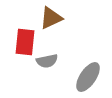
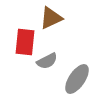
gray semicircle: rotated 15 degrees counterclockwise
gray ellipse: moved 11 px left, 2 px down
